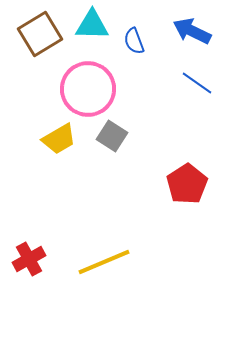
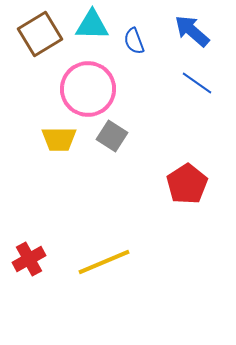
blue arrow: rotated 15 degrees clockwise
yellow trapezoid: rotated 30 degrees clockwise
